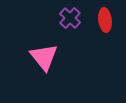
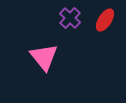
red ellipse: rotated 40 degrees clockwise
